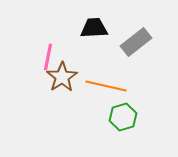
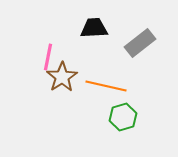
gray rectangle: moved 4 px right, 1 px down
